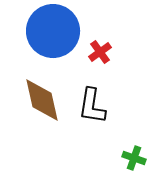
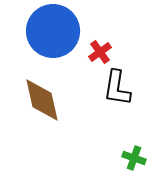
black L-shape: moved 25 px right, 18 px up
